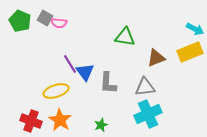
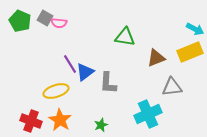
blue triangle: rotated 30 degrees clockwise
gray triangle: moved 27 px right
